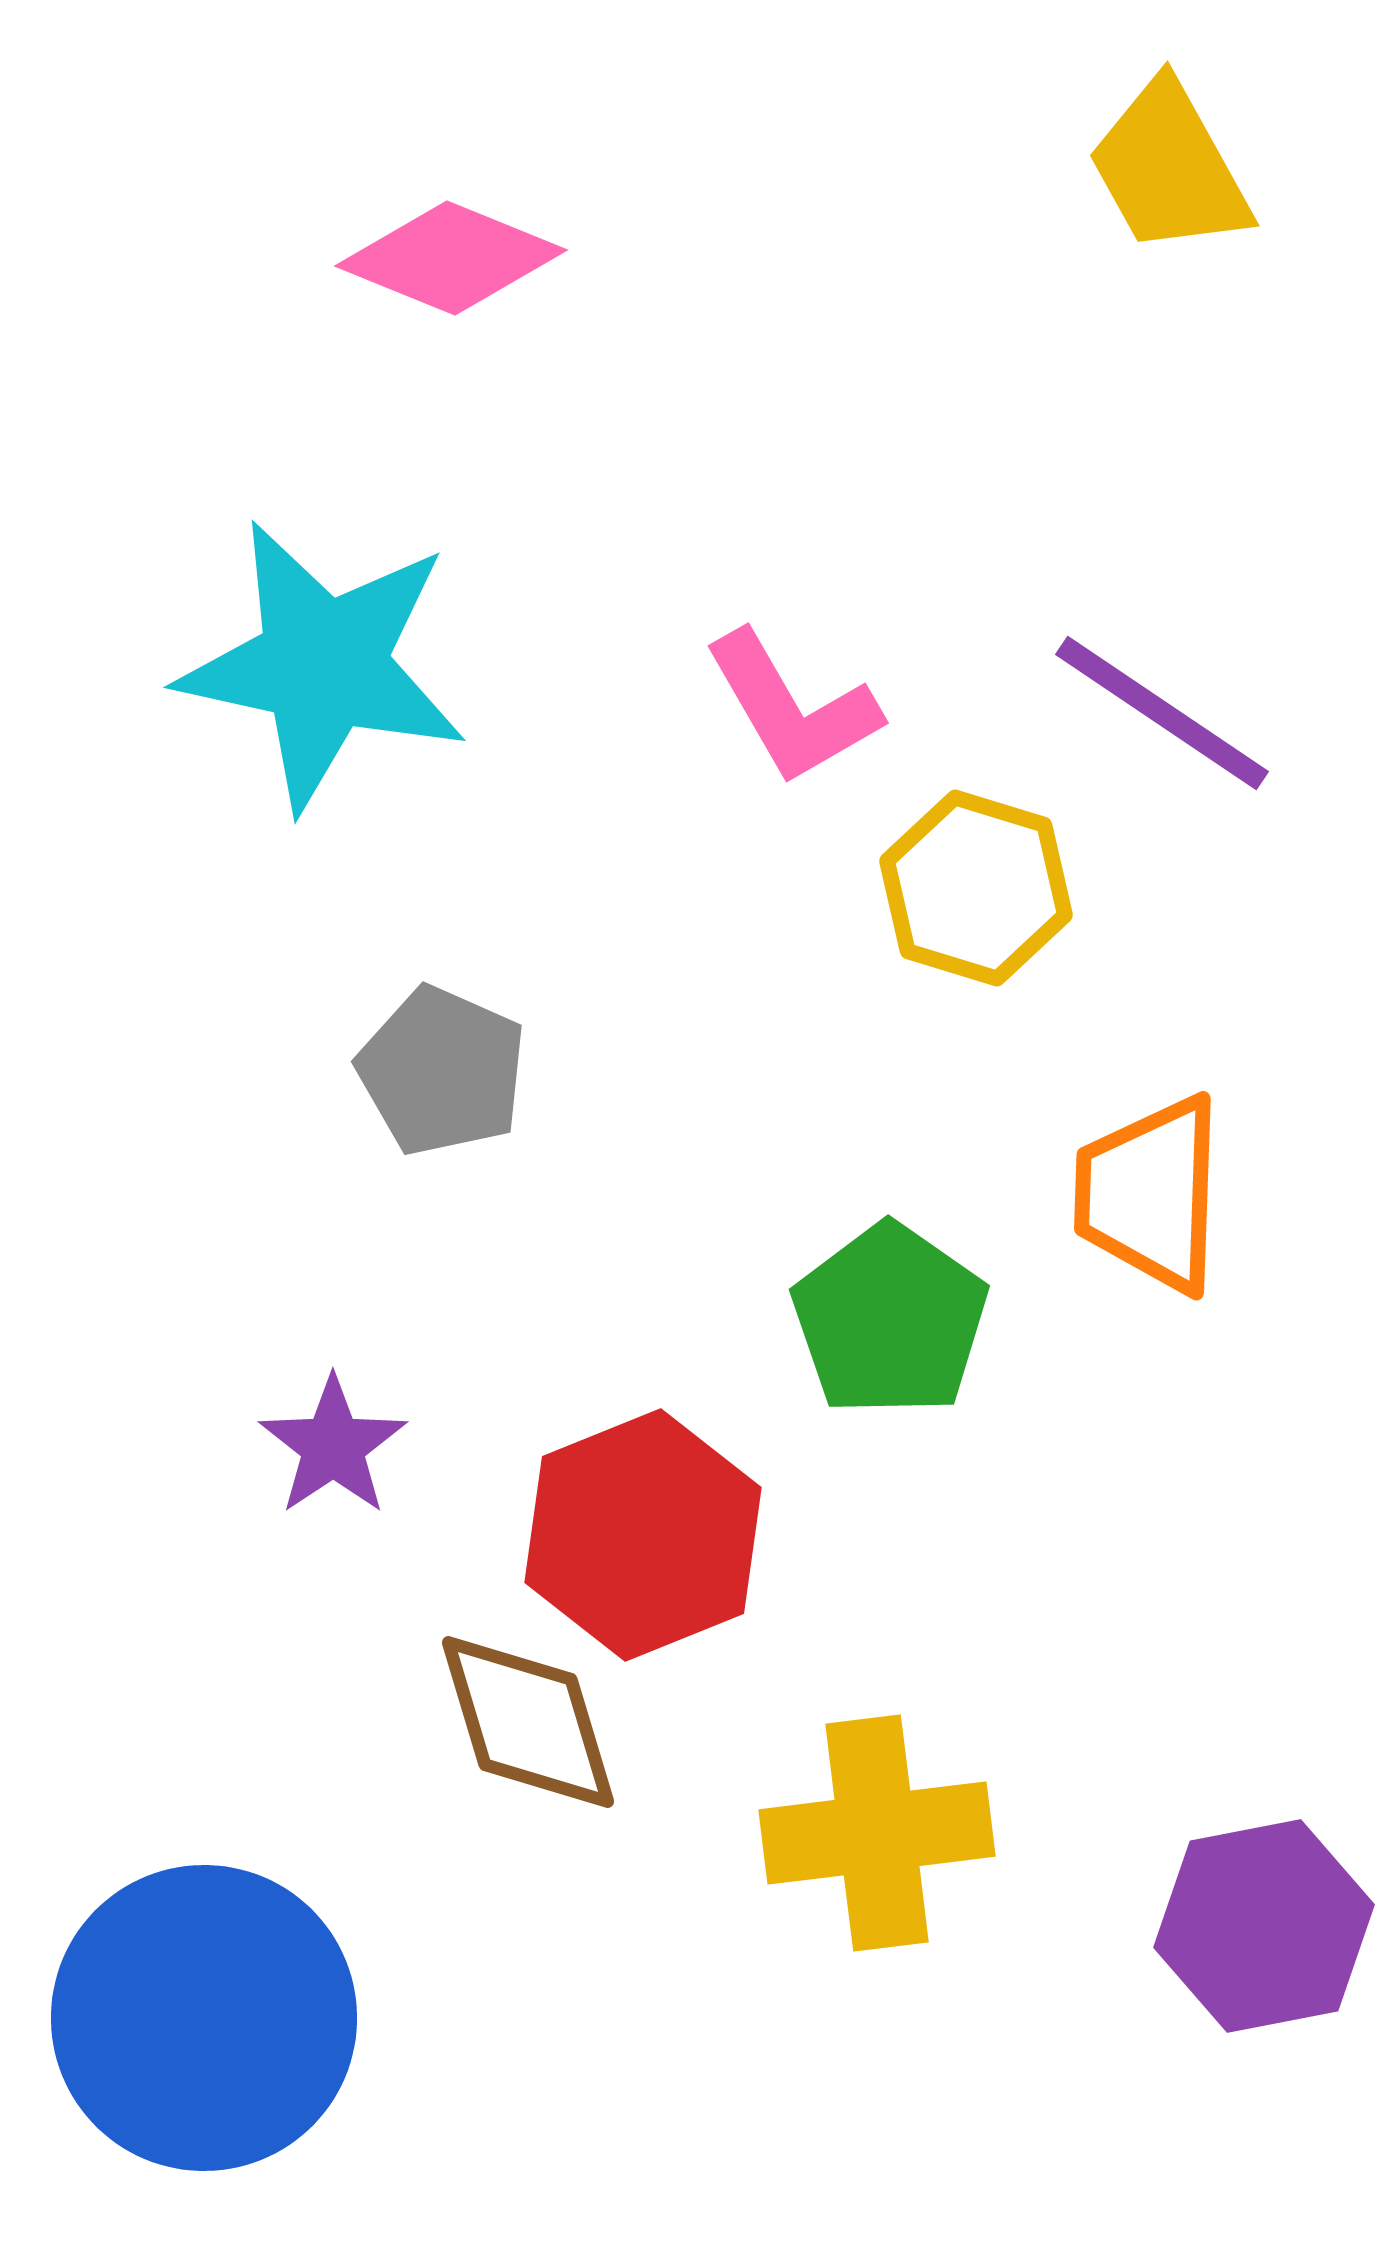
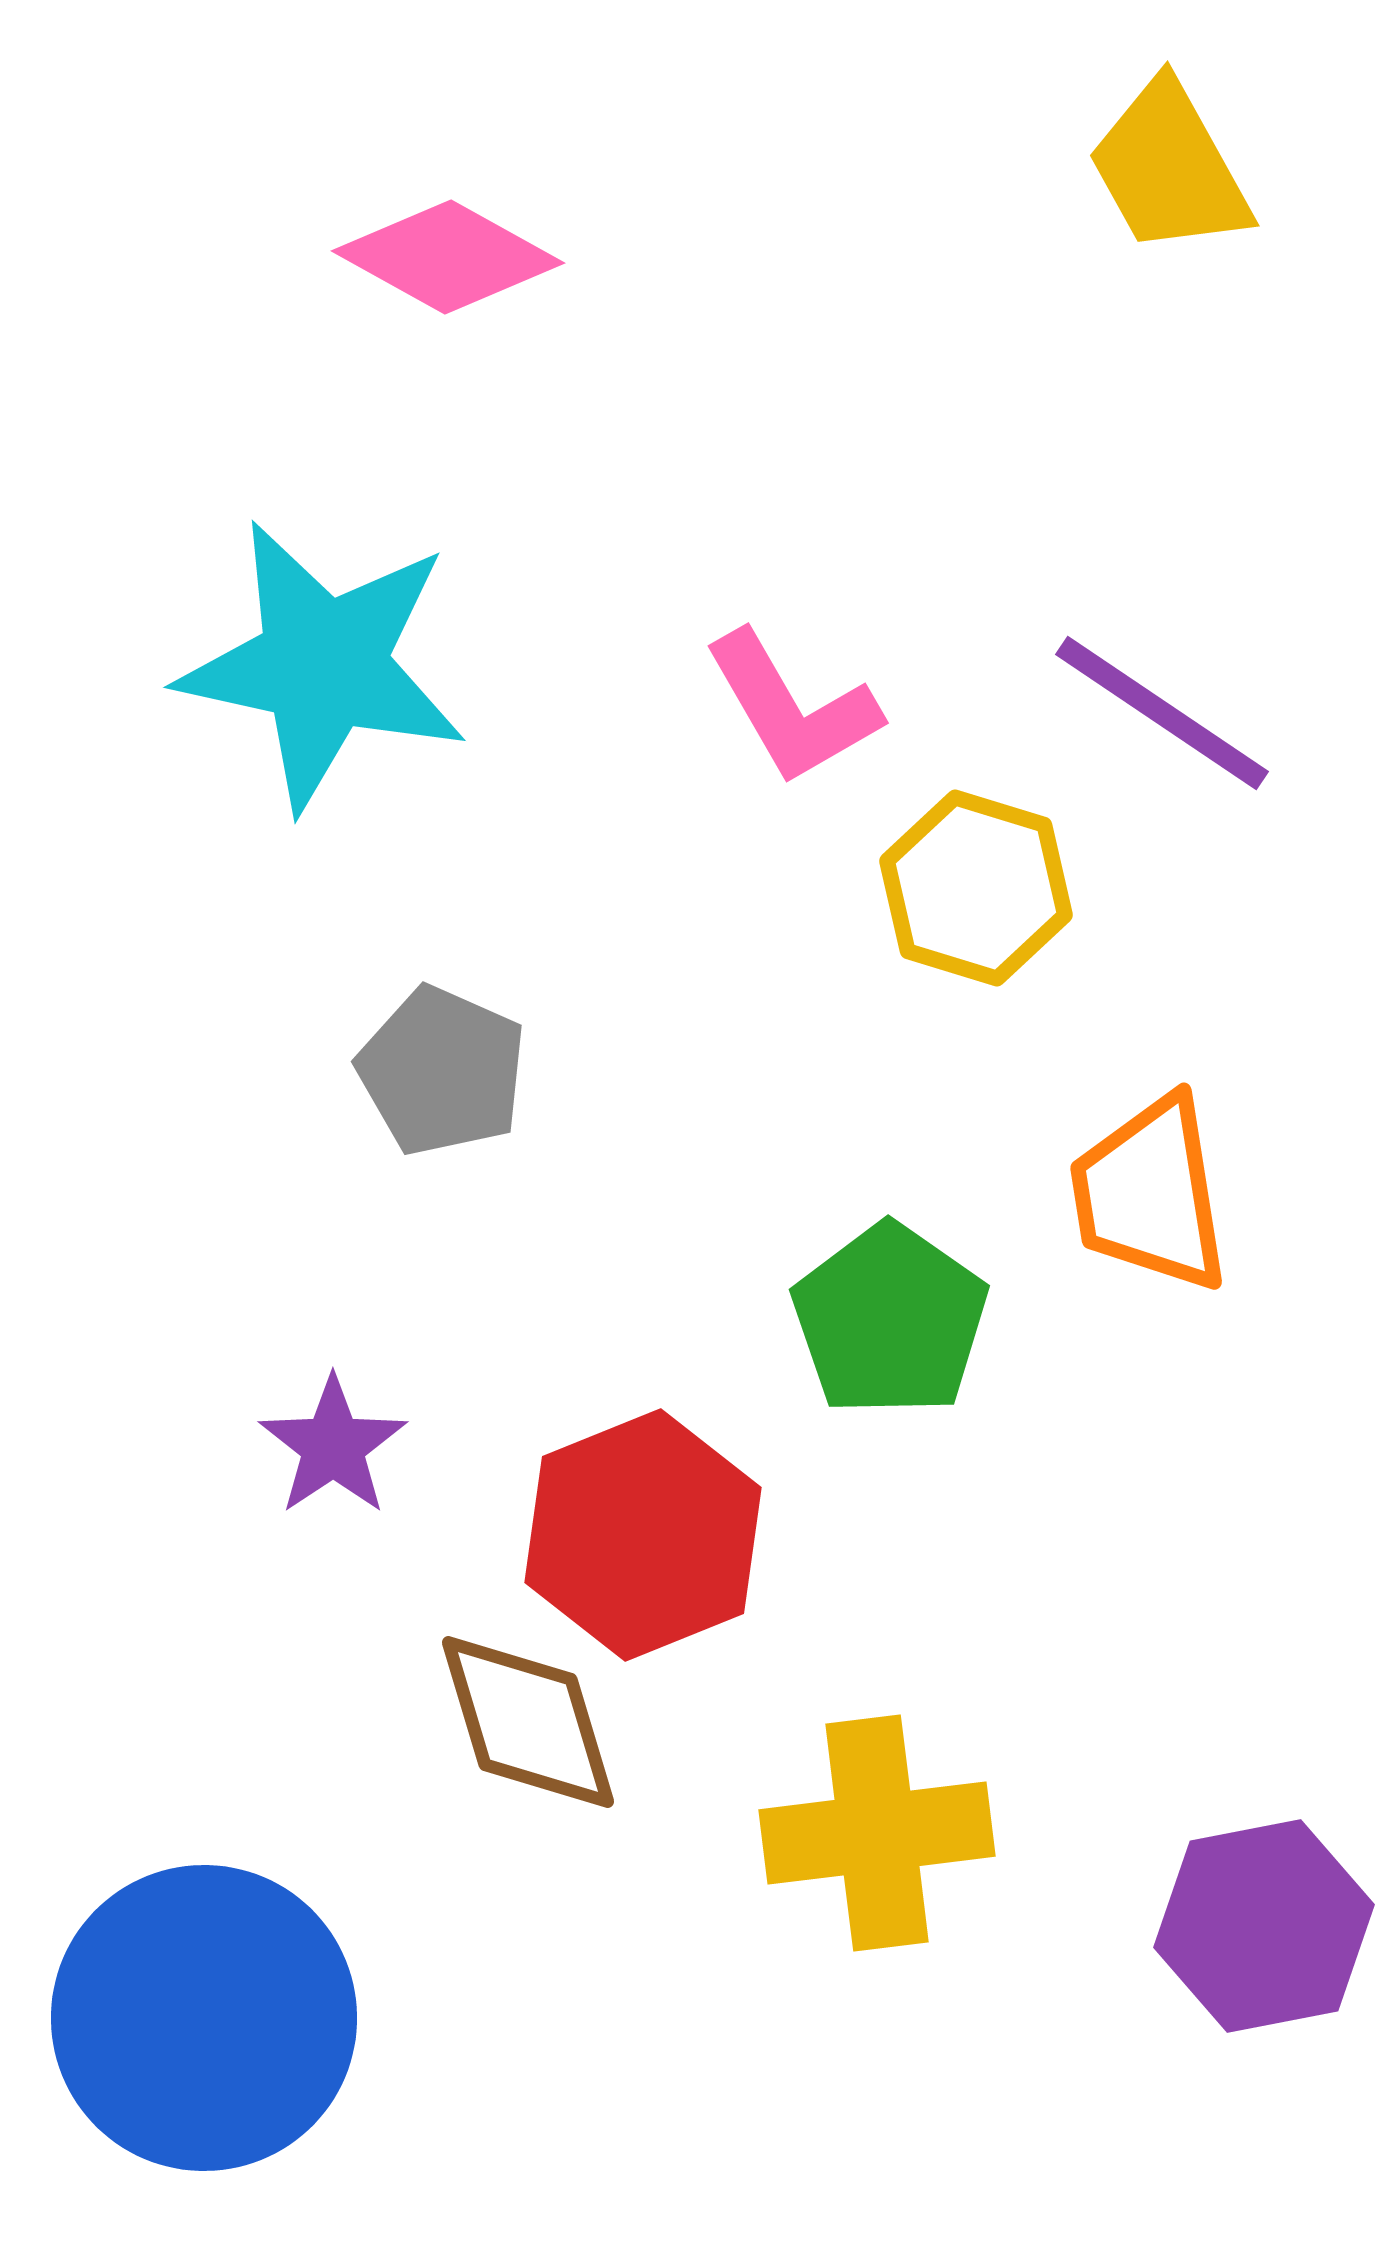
pink diamond: moved 3 px left, 1 px up; rotated 7 degrees clockwise
orange trapezoid: rotated 11 degrees counterclockwise
